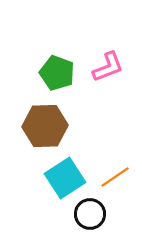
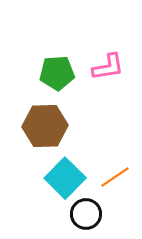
pink L-shape: rotated 12 degrees clockwise
green pentagon: rotated 24 degrees counterclockwise
cyan square: rotated 12 degrees counterclockwise
black circle: moved 4 px left
